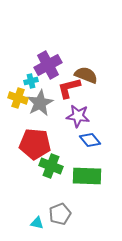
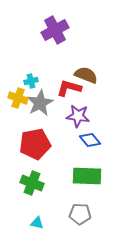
purple cross: moved 7 px right, 35 px up
red L-shape: rotated 30 degrees clockwise
red pentagon: rotated 16 degrees counterclockwise
green cross: moved 19 px left, 17 px down
gray pentagon: moved 20 px right; rotated 25 degrees clockwise
